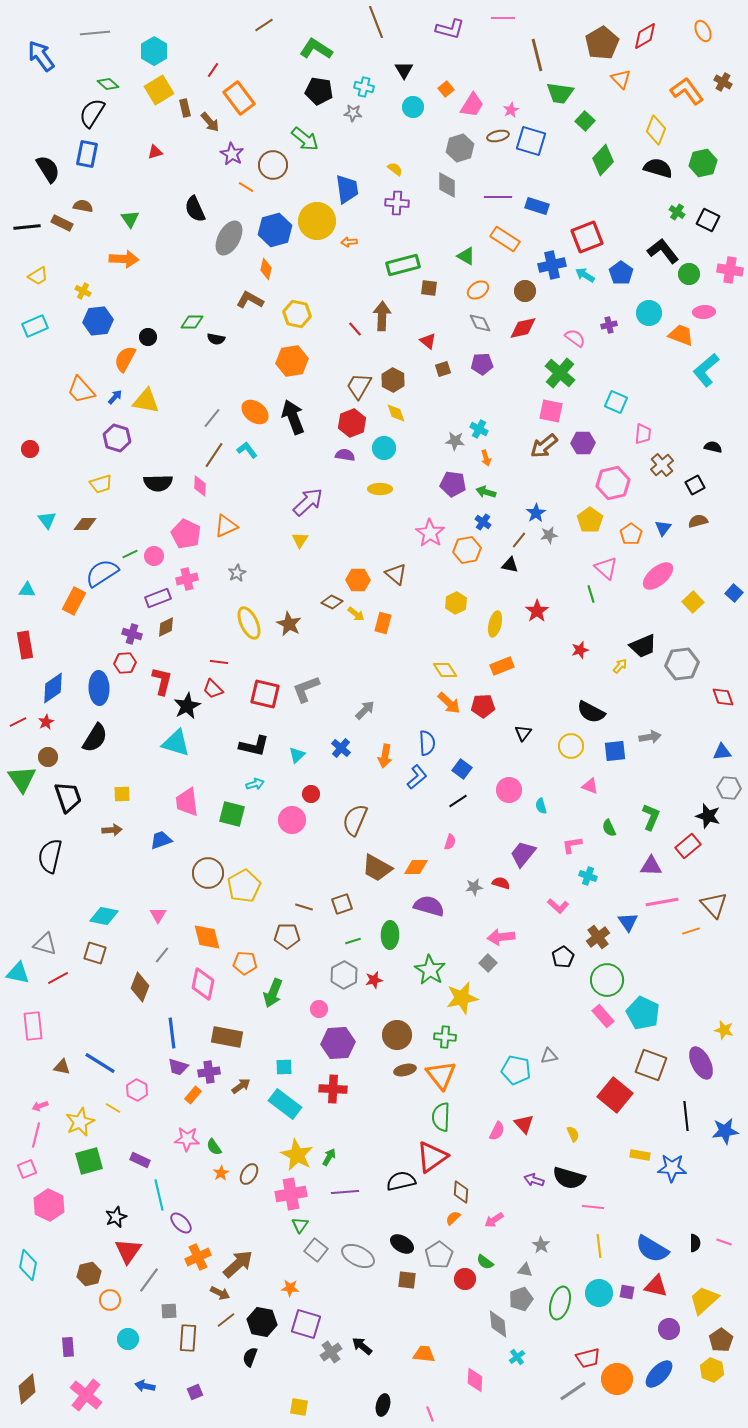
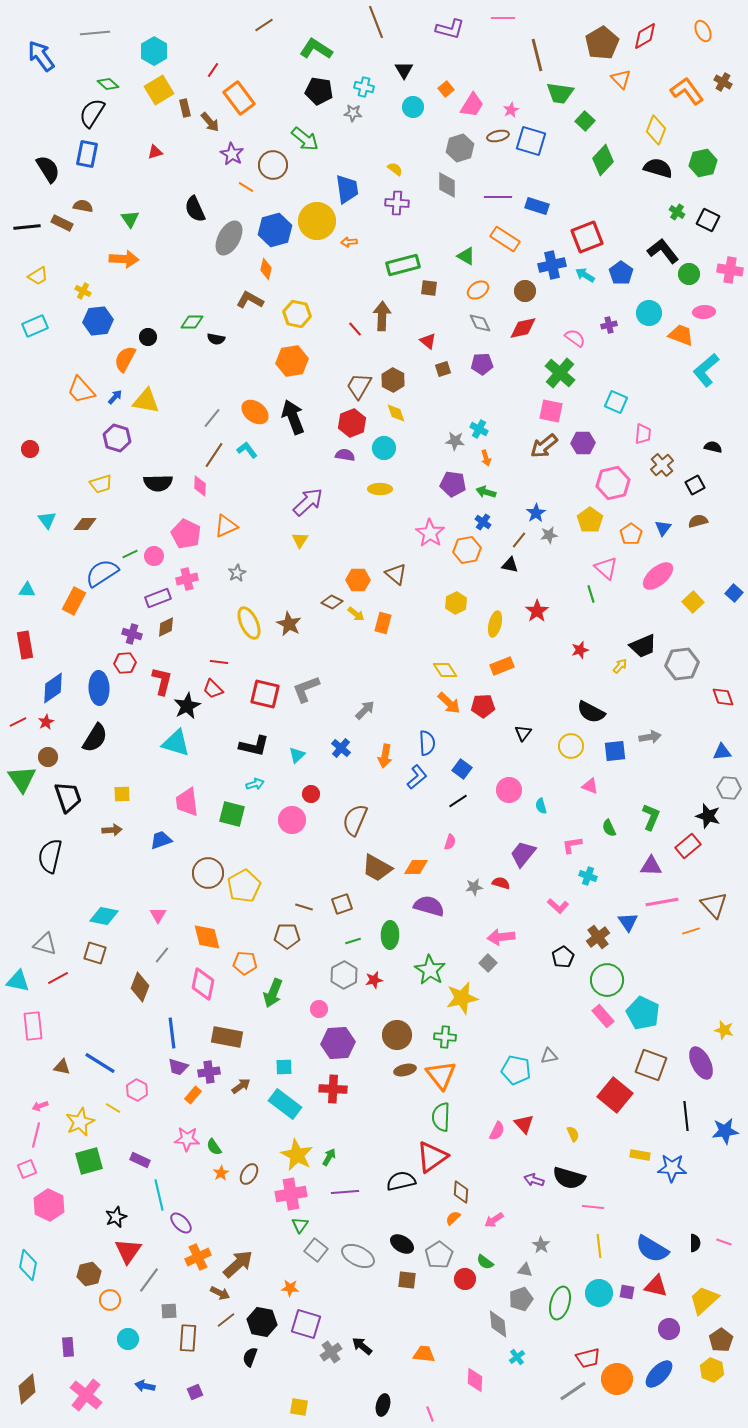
cyan triangle at (18, 973): moved 8 px down
